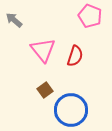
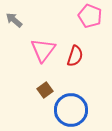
pink triangle: rotated 16 degrees clockwise
